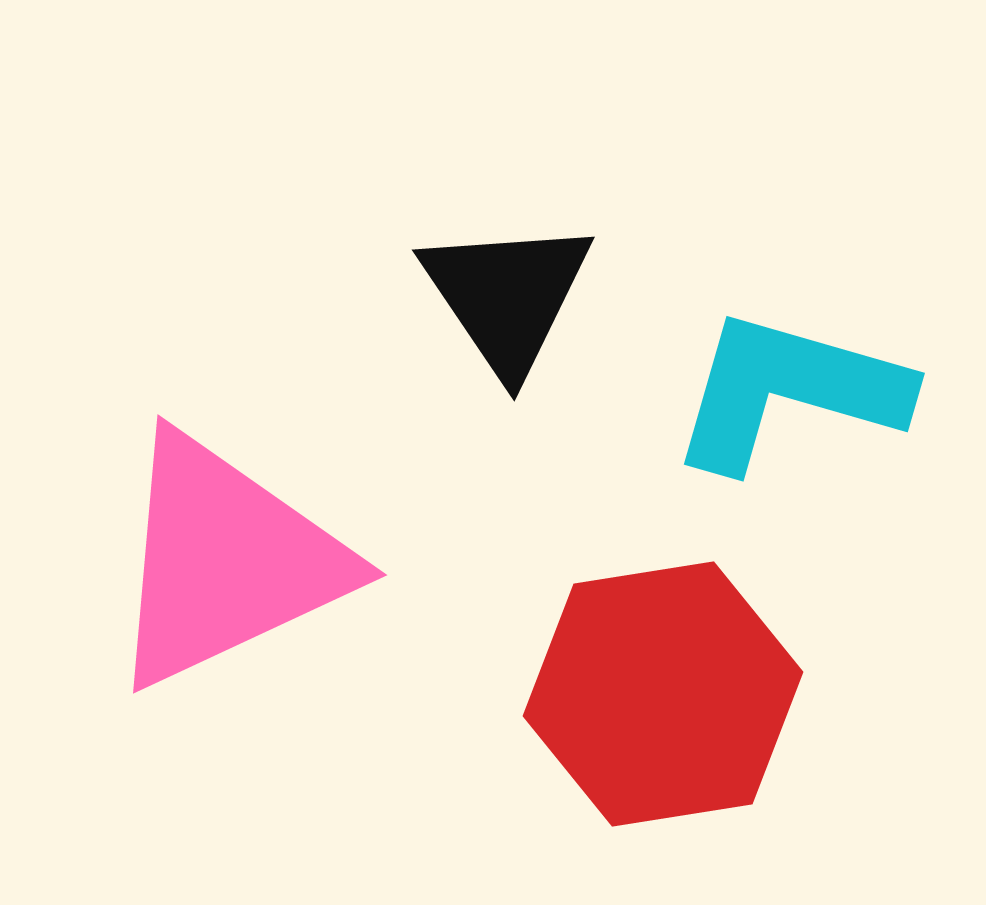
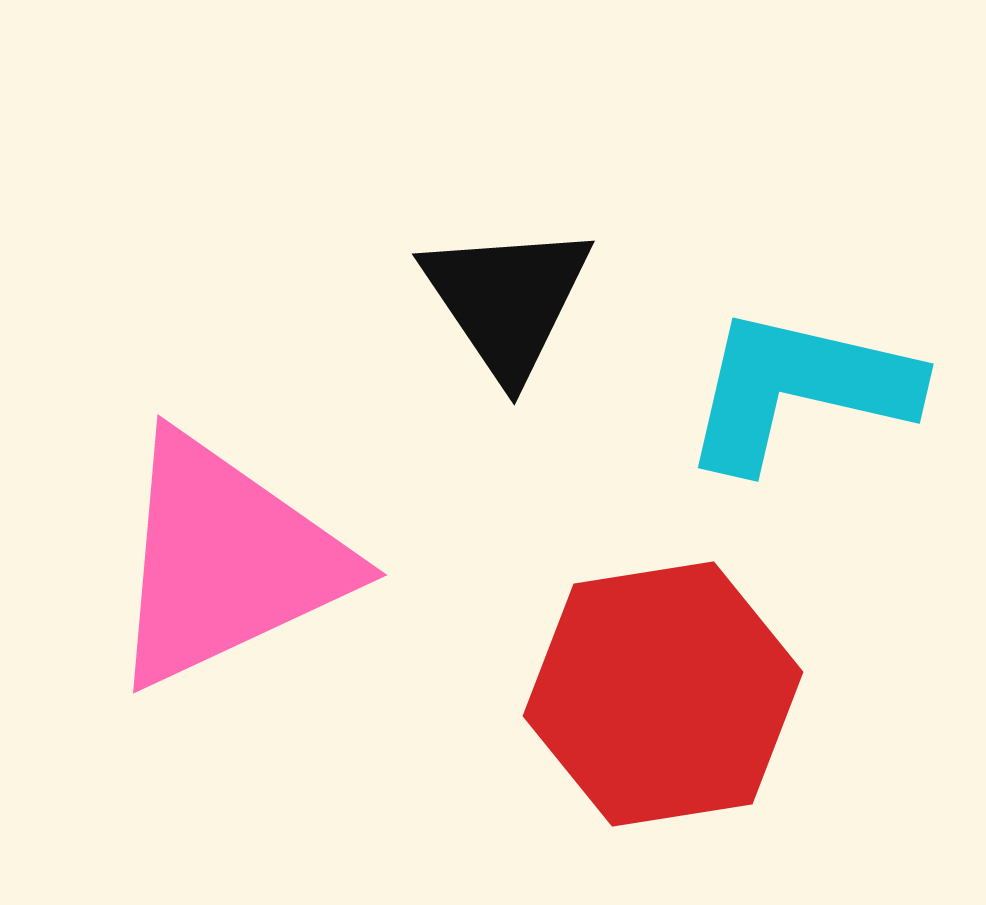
black triangle: moved 4 px down
cyan L-shape: moved 10 px right, 2 px up; rotated 3 degrees counterclockwise
